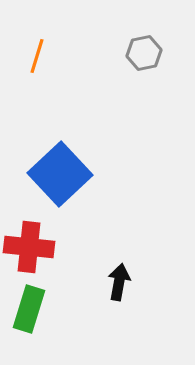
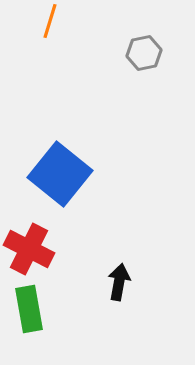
orange line: moved 13 px right, 35 px up
blue square: rotated 8 degrees counterclockwise
red cross: moved 2 px down; rotated 21 degrees clockwise
green rectangle: rotated 27 degrees counterclockwise
